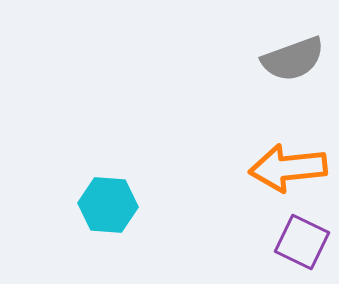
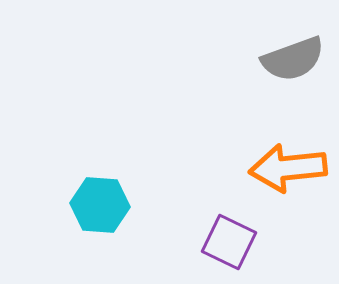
cyan hexagon: moved 8 px left
purple square: moved 73 px left
